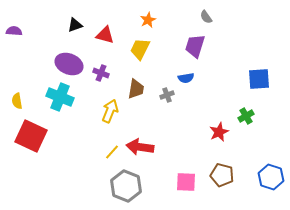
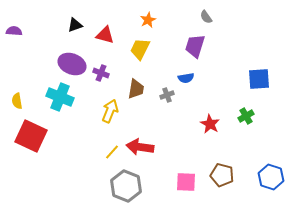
purple ellipse: moved 3 px right
red star: moved 9 px left, 8 px up; rotated 18 degrees counterclockwise
